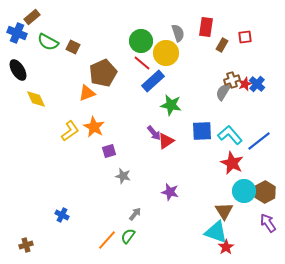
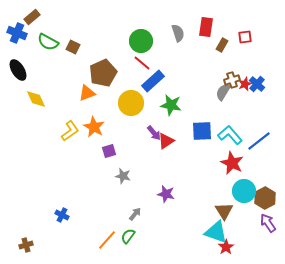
yellow circle at (166, 53): moved 35 px left, 50 px down
purple star at (170, 192): moved 4 px left, 2 px down
brown hexagon at (265, 192): moved 6 px down
